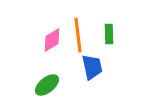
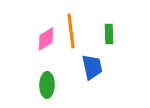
orange line: moved 7 px left, 4 px up
pink diamond: moved 6 px left, 1 px up
green ellipse: rotated 50 degrees counterclockwise
